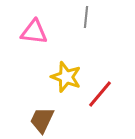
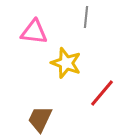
yellow star: moved 14 px up
red line: moved 2 px right, 1 px up
brown trapezoid: moved 2 px left, 1 px up
